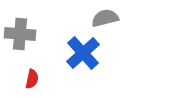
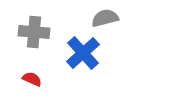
gray cross: moved 14 px right, 2 px up
red semicircle: rotated 78 degrees counterclockwise
